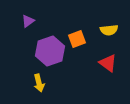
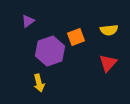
orange square: moved 1 px left, 2 px up
red triangle: rotated 36 degrees clockwise
